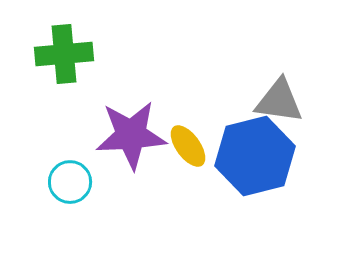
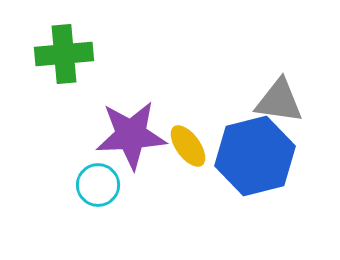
cyan circle: moved 28 px right, 3 px down
